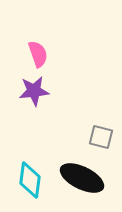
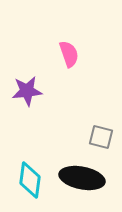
pink semicircle: moved 31 px right
purple star: moved 7 px left
black ellipse: rotated 15 degrees counterclockwise
